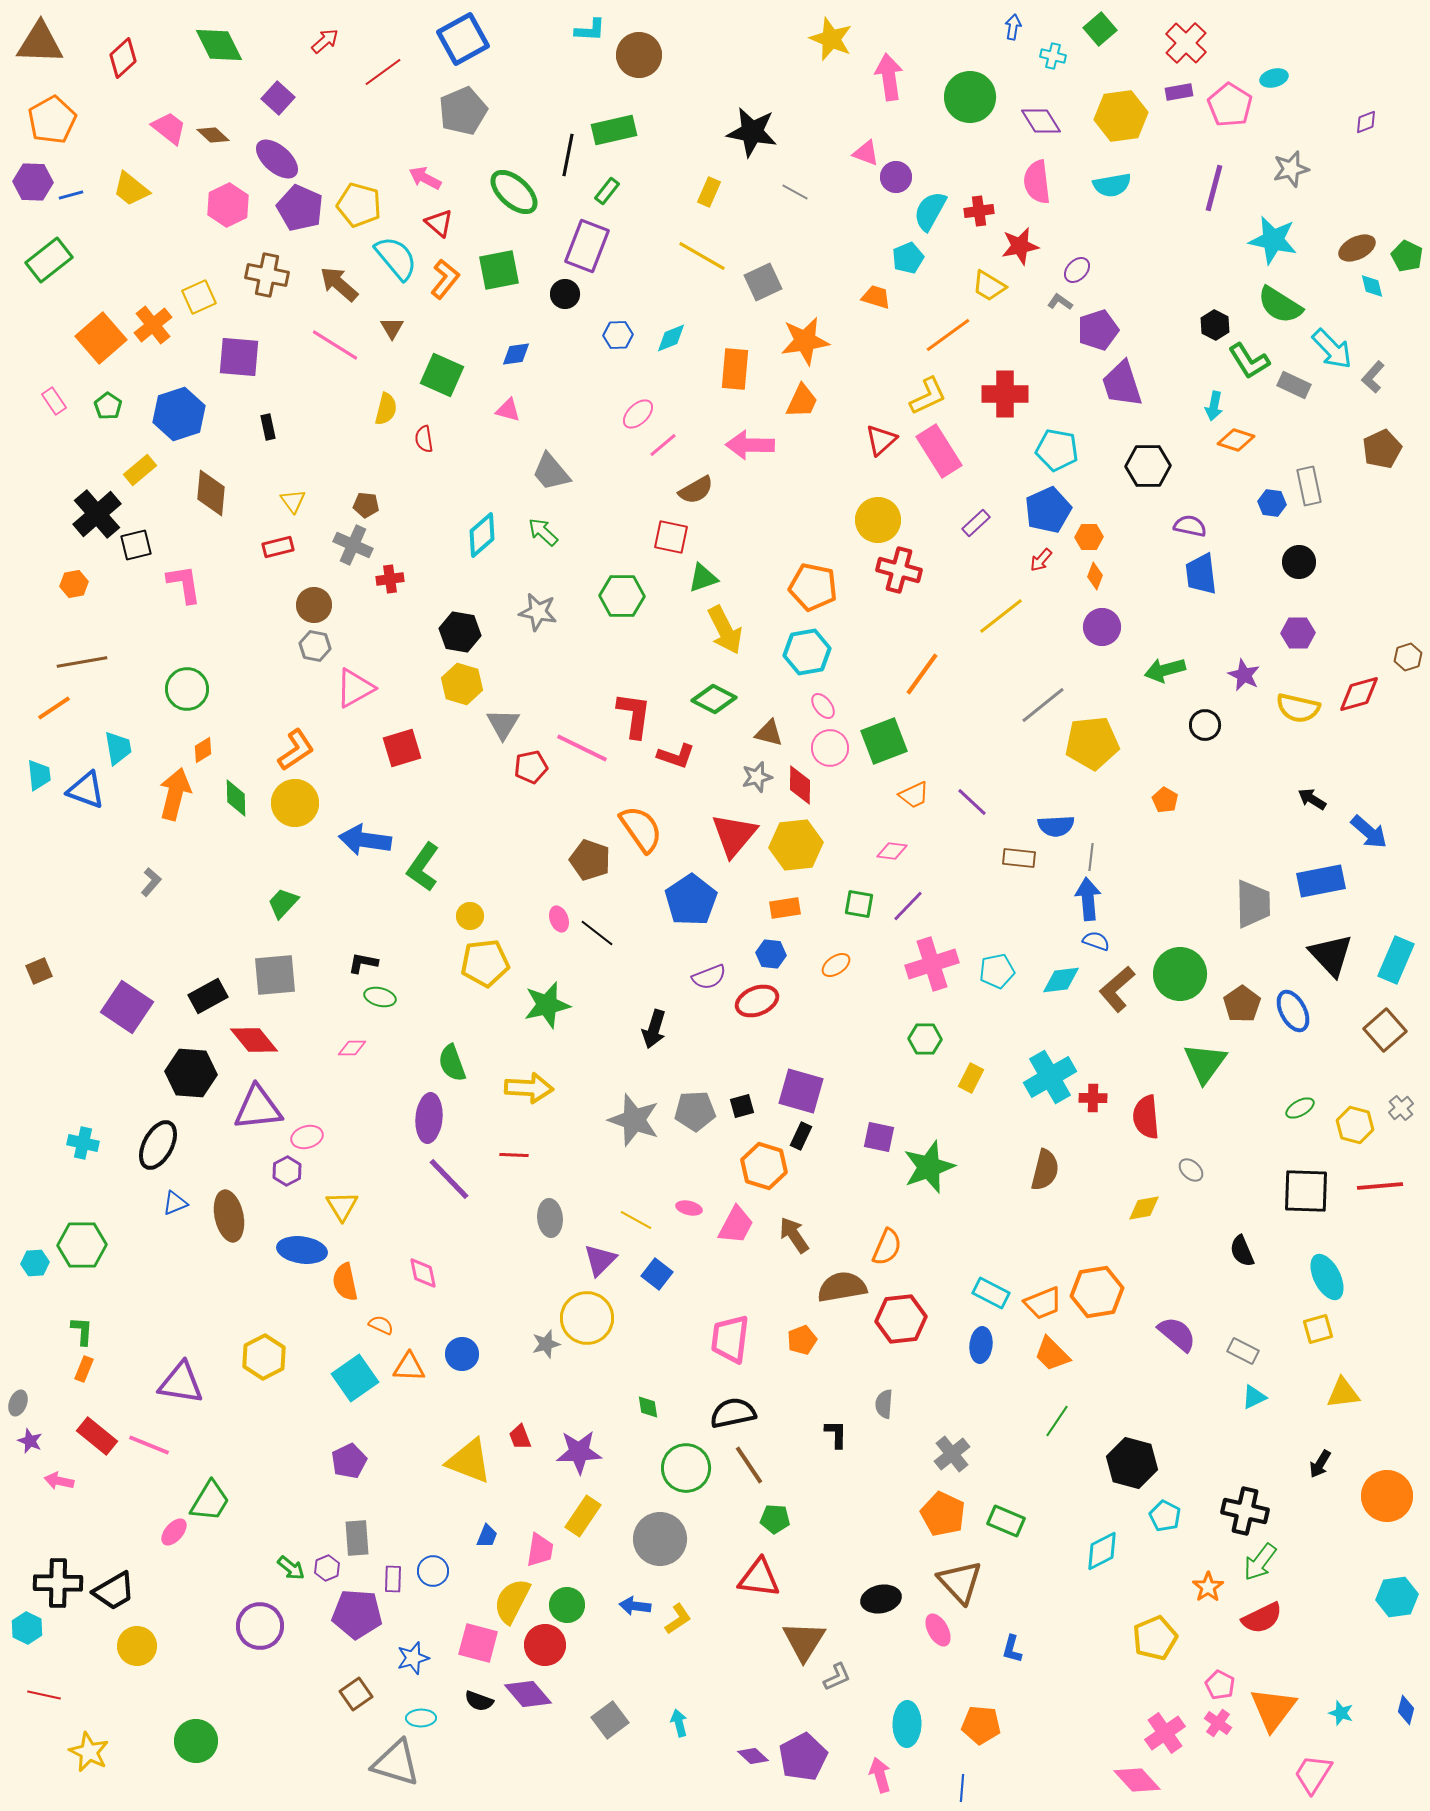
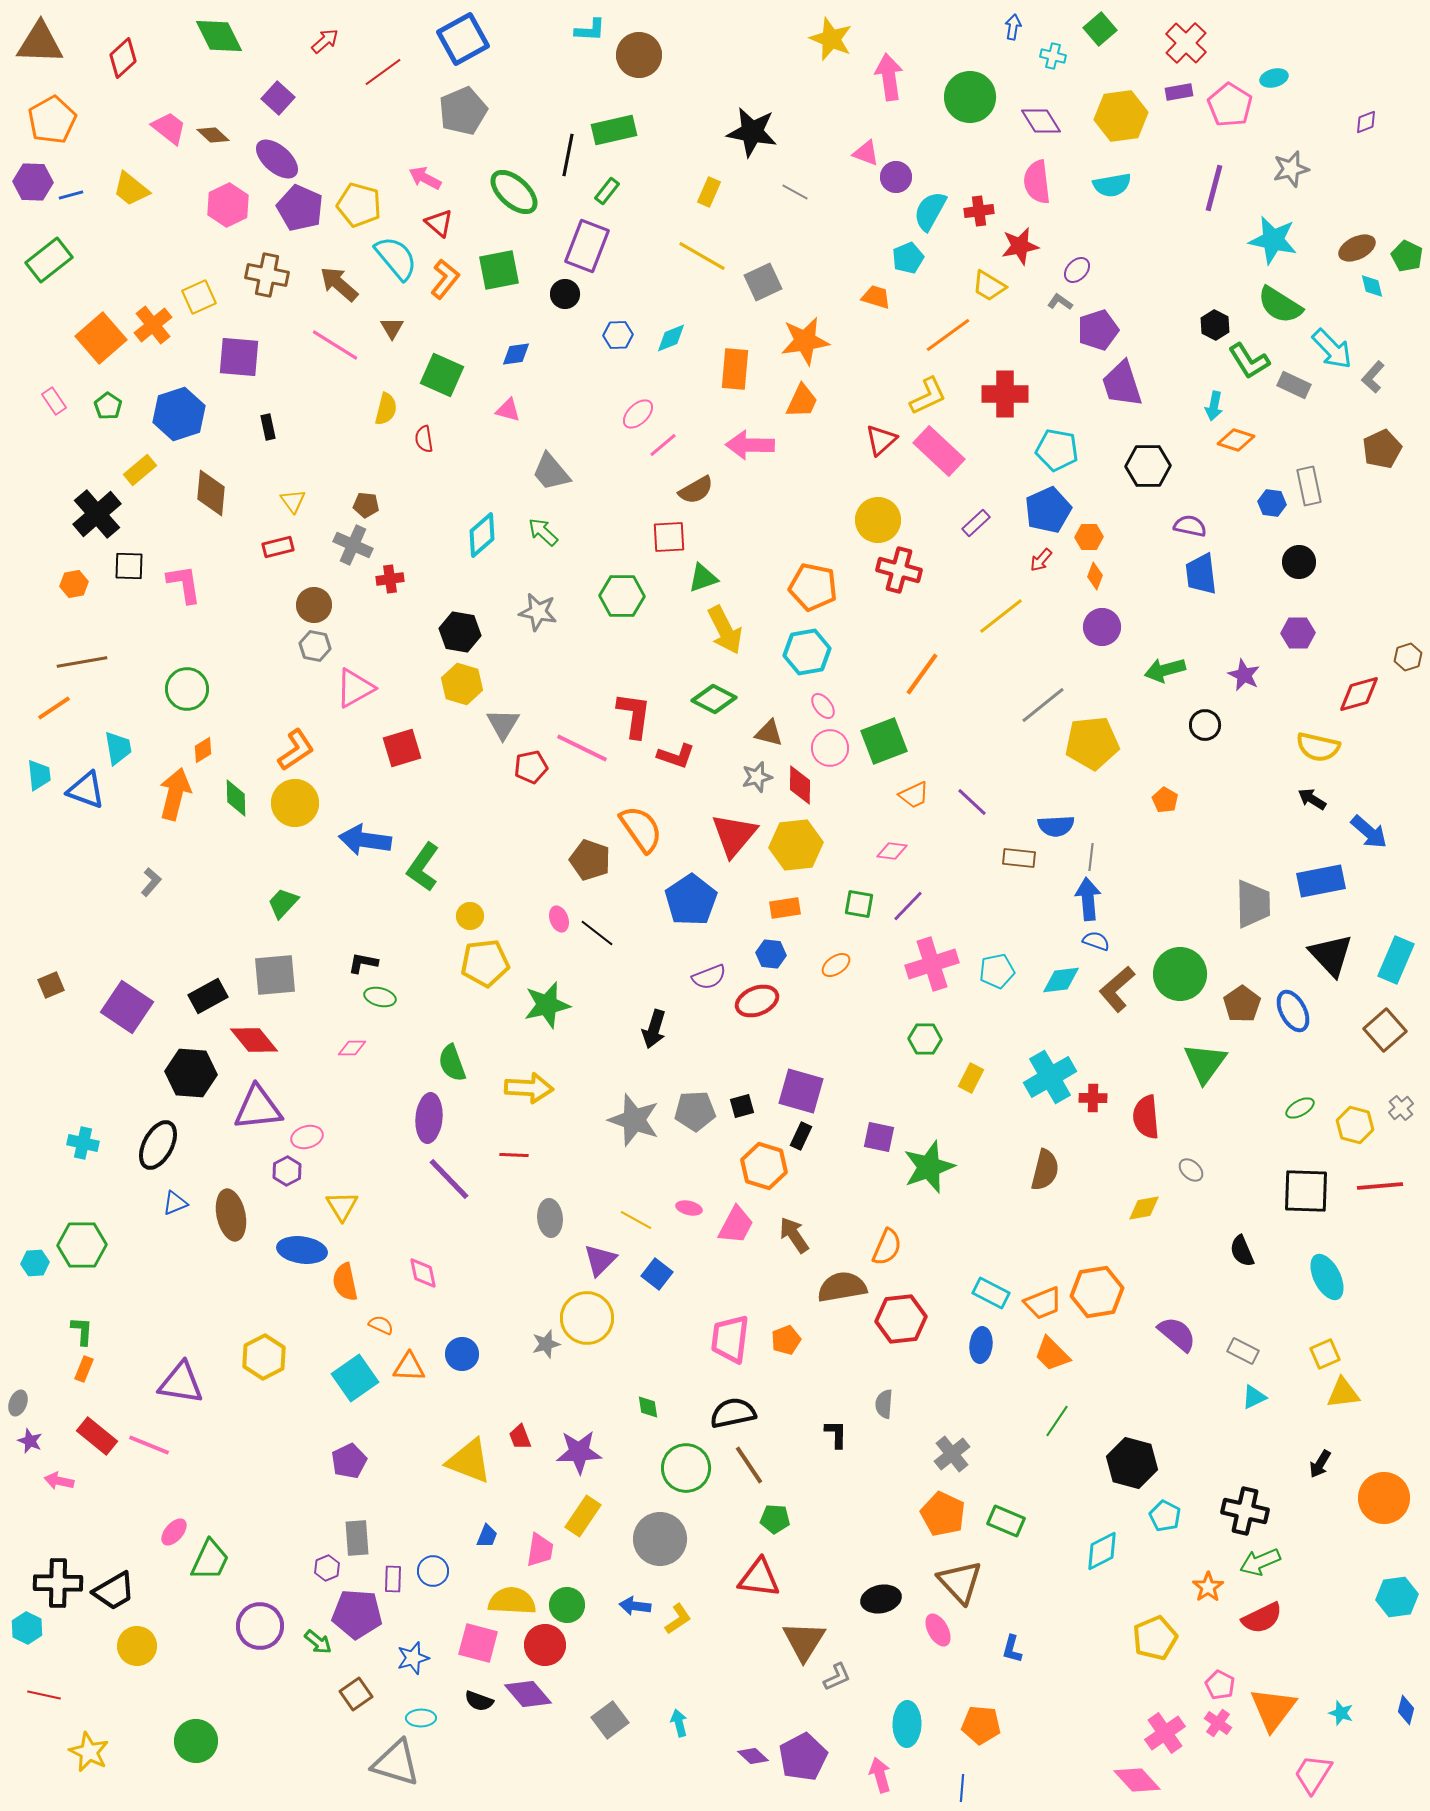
green diamond at (219, 45): moved 9 px up
pink rectangle at (939, 451): rotated 15 degrees counterclockwise
red square at (671, 537): moved 2 px left; rotated 15 degrees counterclockwise
black square at (136, 545): moved 7 px left, 21 px down; rotated 16 degrees clockwise
yellow semicircle at (1298, 708): moved 20 px right, 39 px down
brown square at (39, 971): moved 12 px right, 14 px down
brown ellipse at (229, 1216): moved 2 px right, 1 px up
yellow square at (1318, 1329): moved 7 px right, 25 px down; rotated 8 degrees counterclockwise
orange pentagon at (802, 1340): moved 16 px left
orange circle at (1387, 1496): moved 3 px left, 2 px down
green trapezoid at (210, 1501): moved 59 px down; rotated 6 degrees counterclockwise
green arrow at (1260, 1562): rotated 30 degrees clockwise
green arrow at (291, 1568): moved 27 px right, 74 px down
yellow semicircle at (512, 1601): rotated 66 degrees clockwise
